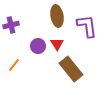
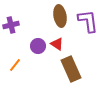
brown ellipse: moved 3 px right
purple L-shape: moved 1 px right, 5 px up
red triangle: rotated 24 degrees counterclockwise
orange line: moved 1 px right
brown rectangle: rotated 15 degrees clockwise
